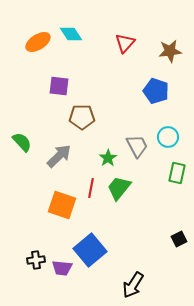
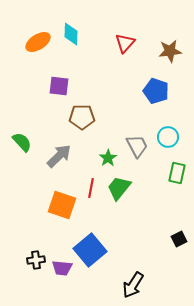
cyan diamond: rotated 35 degrees clockwise
